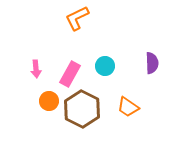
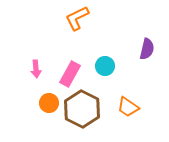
purple semicircle: moved 5 px left, 14 px up; rotated 15 degrees clockwise
orange circle: moved 2 px down
